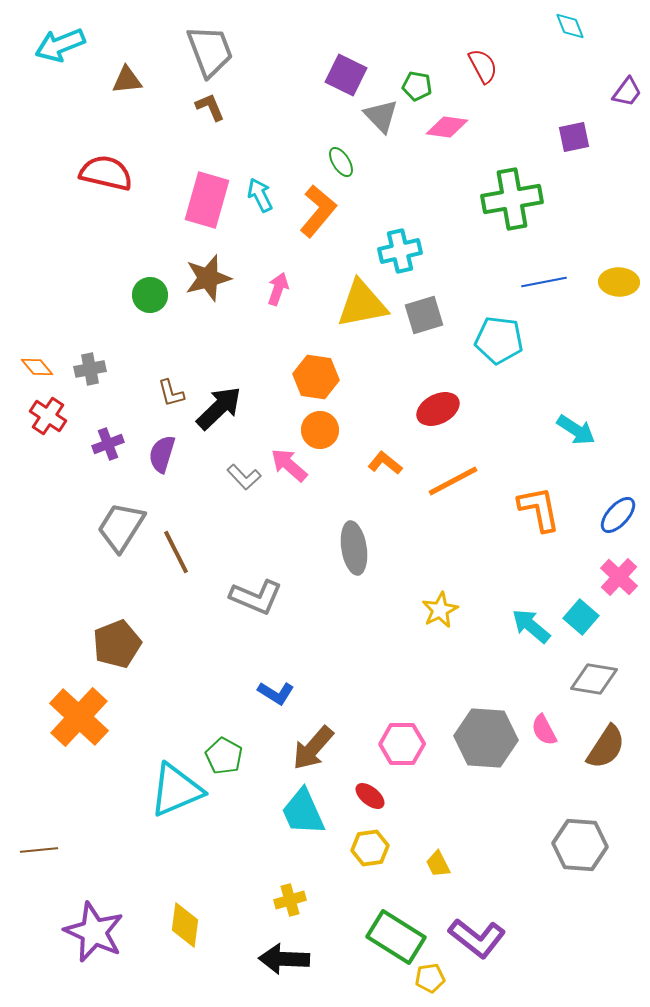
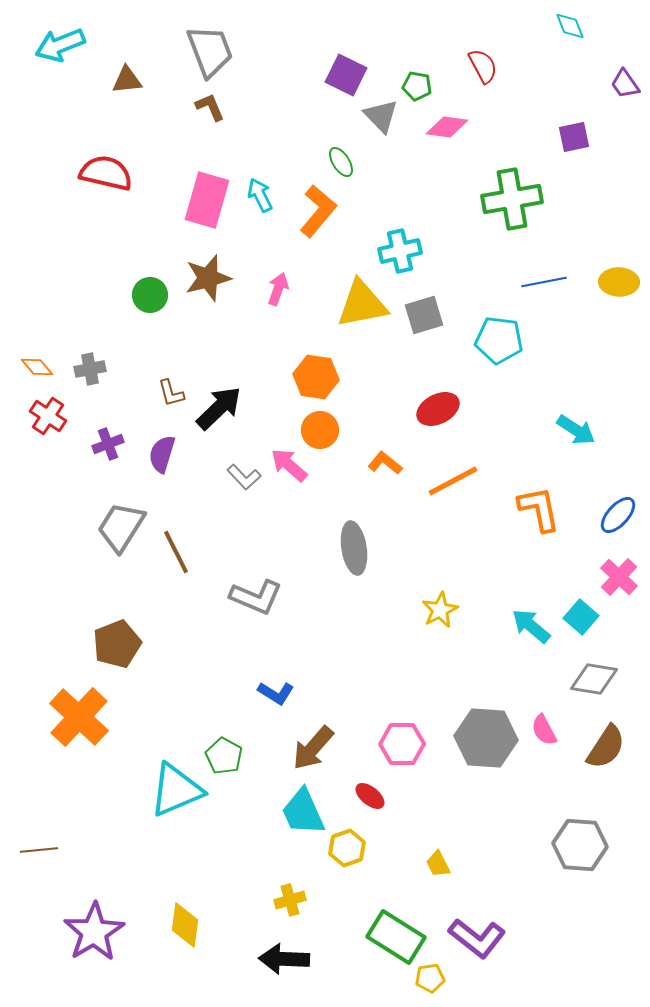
purple trapezoid at (627, 92): moved 2 px left, 8 px up; rotated 108 degrees clockwise
yellow hexagon at (370, 848): moved 23 px left; rotated 12 degrees counterclockwise
purple star at (94, 932): rotated 16 degrees clockwise
